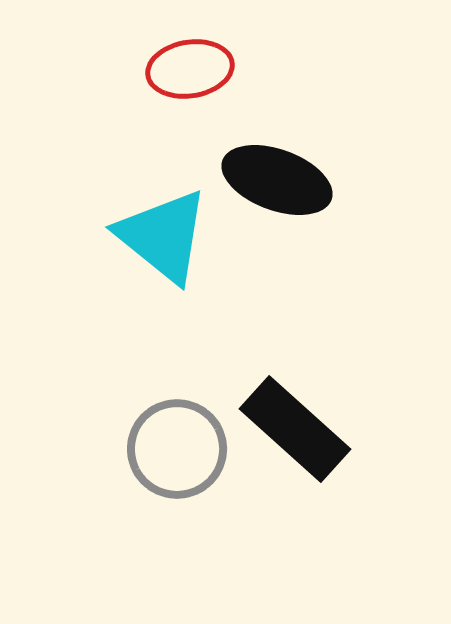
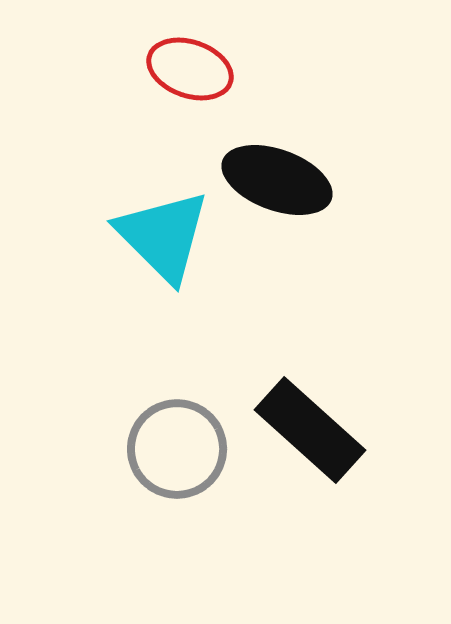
red ellipse: rotated 28 degrees clockwise
cyan triangle: rotated 6 degrees clockwise
black rectangle: moved 15 px right, 1 px down
